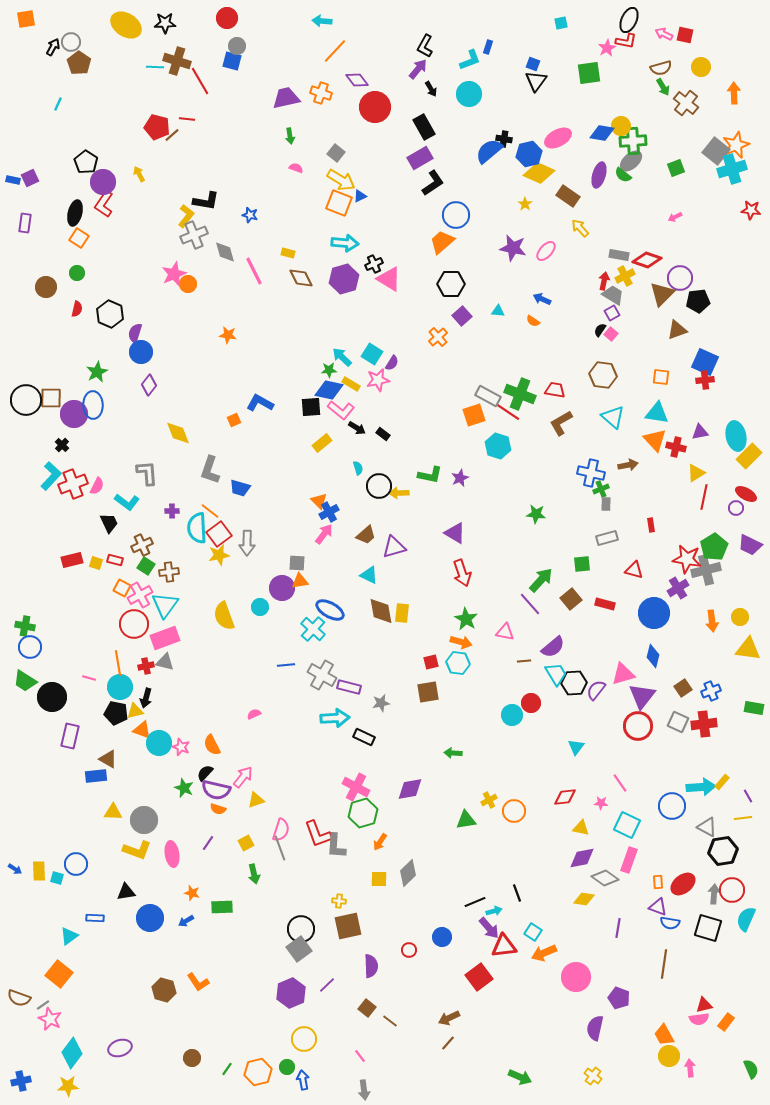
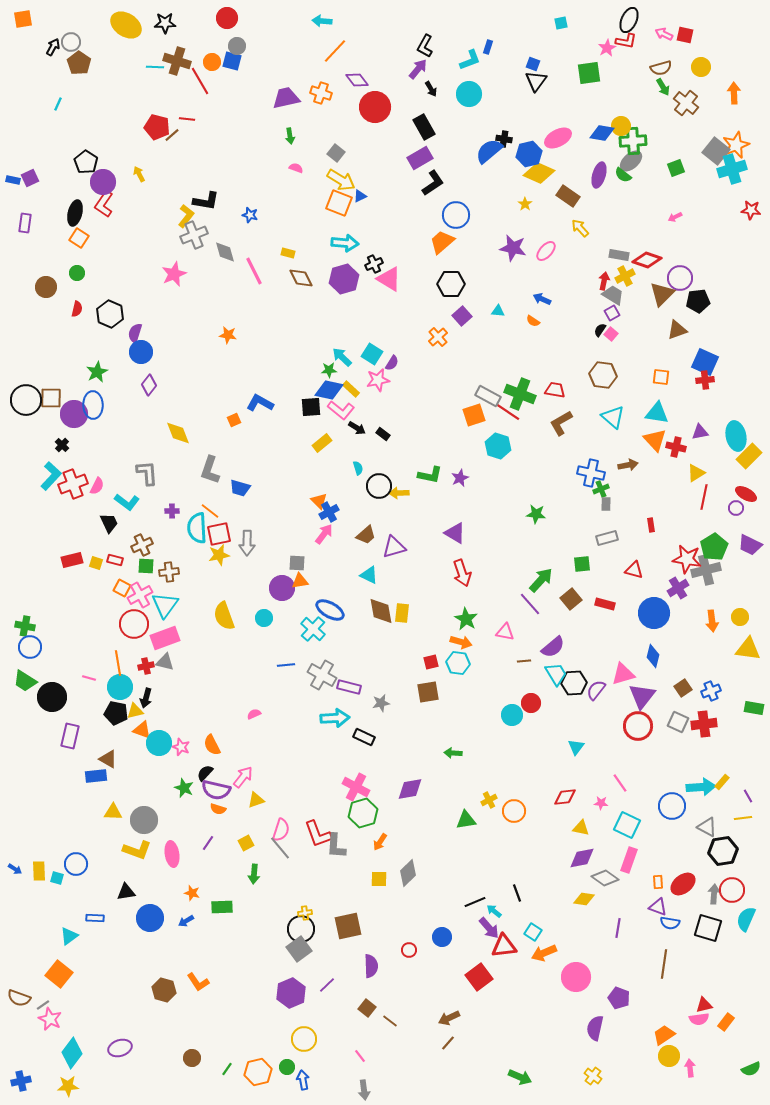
orange square at (26, 19): moved 3 px left
orange circle at (188, 284): moved 24 px right, 222 px up
yellow rectangle at (351, 384): moved 5 px down; rotated 12 degrees clockwise
red square at (219, 534): rotated 25 degrees clockwise
green square at (146, 566): rotated 30 degrees counterclockwise
cyan circle at (260, 607): moved 4 px right, 11 px down
gray line at (280, 848): rotated 20 degrees counterclockwise
green arrow at (254, 874): rotated 18 degrees clockwise
yellow cross at (339, 901): moved 34 px left, 12 px down; rotated 16 degrees counterclockwise
cyan arrow at (494, 911): rotated 126 degrees counterclockwise
orange trapezoid at (664, 1035): rotated 85 degrees clockwise
green semicircle at (751, 1069): rotated 90 degrees clockwise
